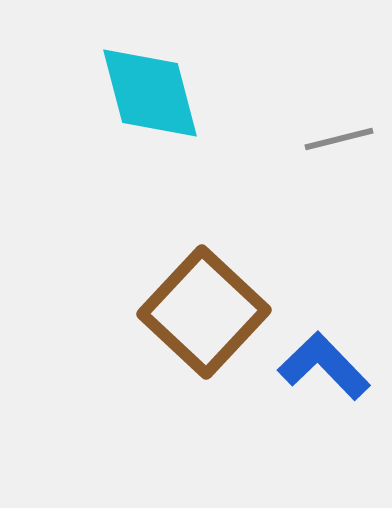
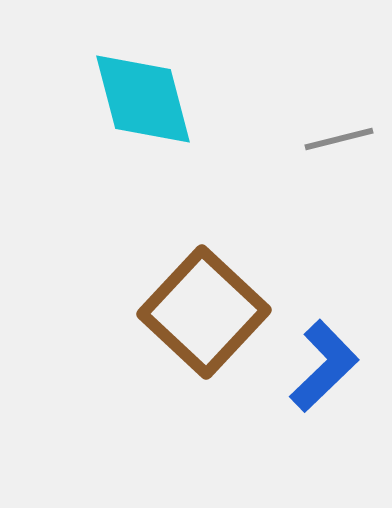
cyan diamond: moved 7 px left, 6 px down
blue L-shape: rotated 90 degrees clockwise
